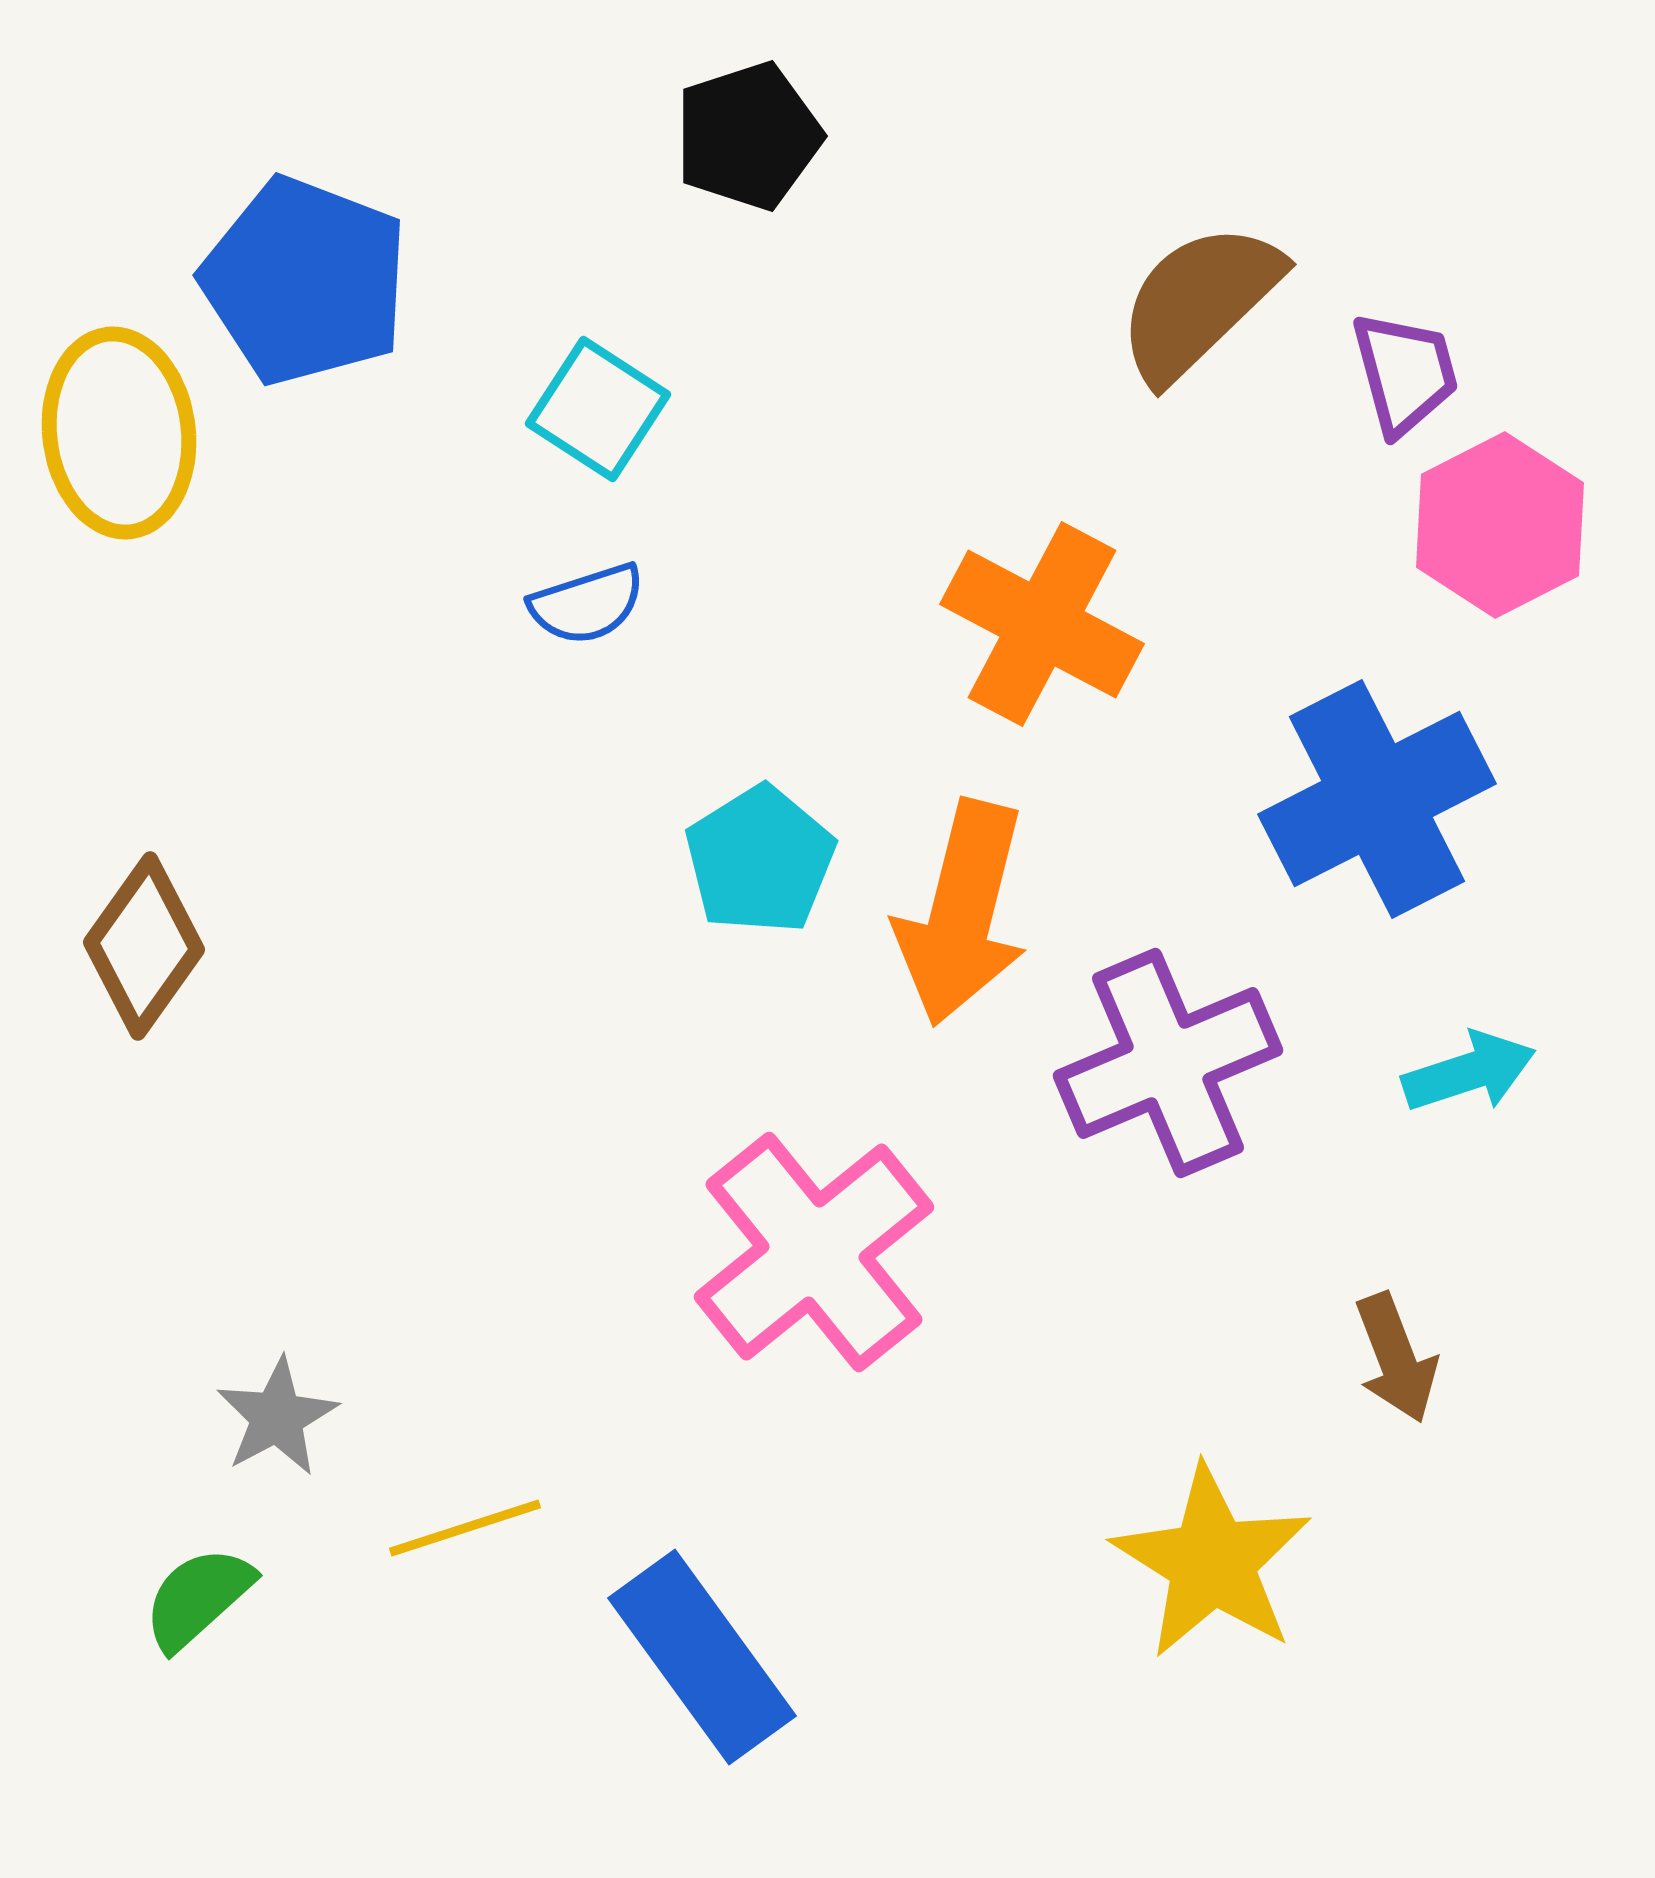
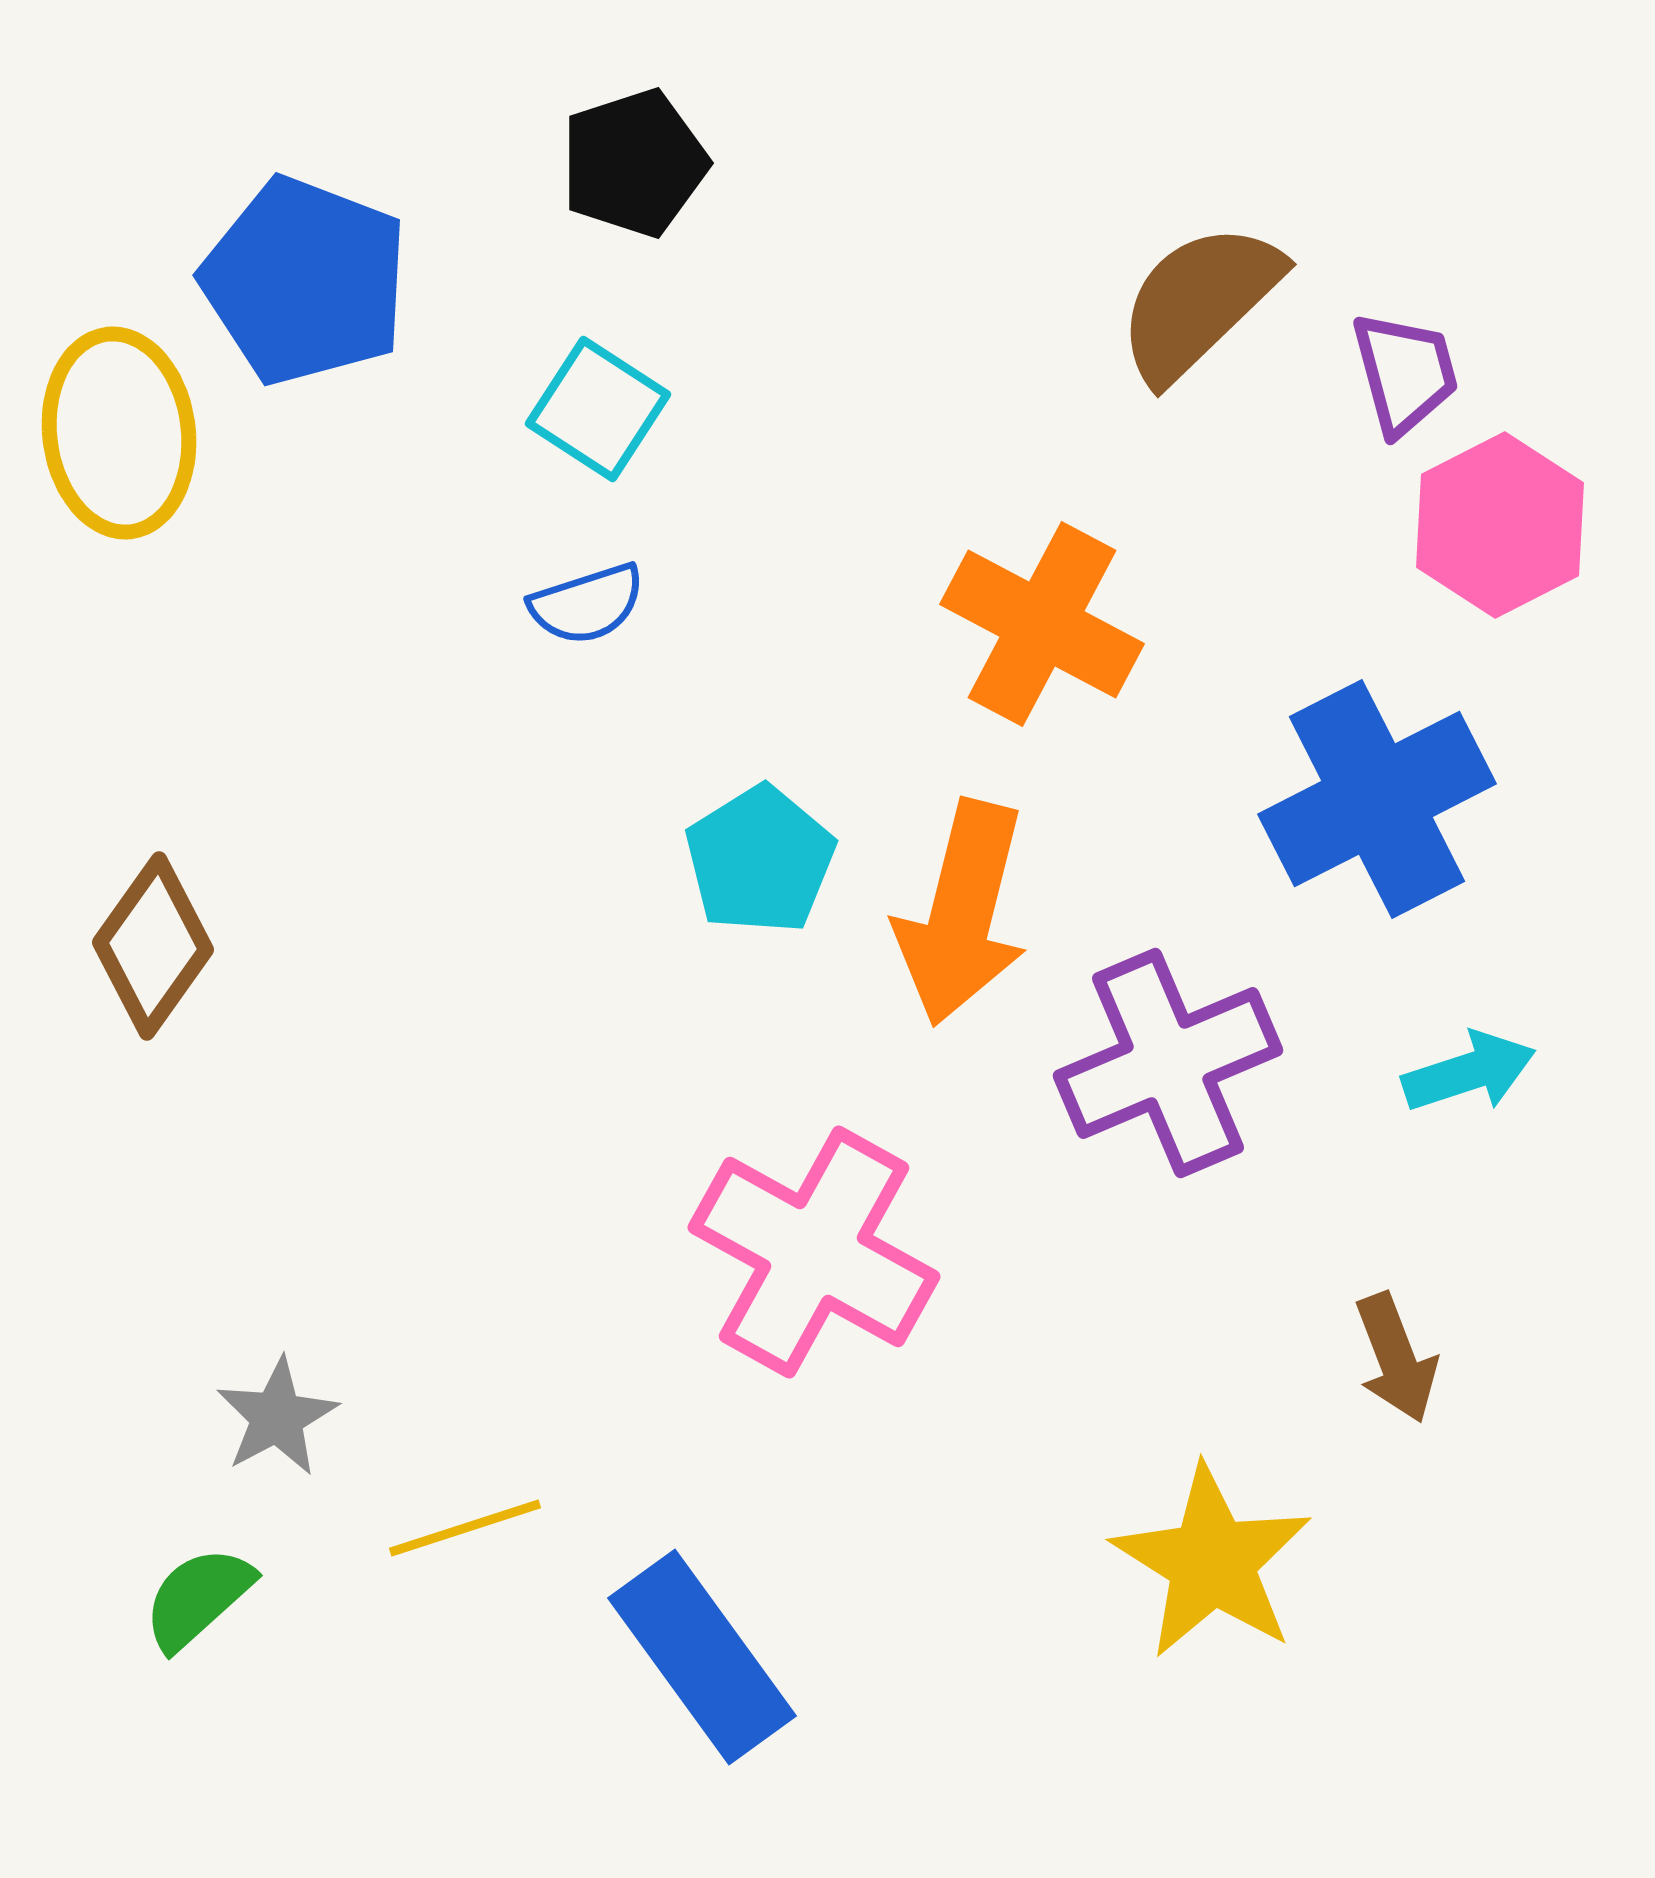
black pentagon: moved 114 px left, 27 px down
brown diamond: moved 9 px right
pink cross: rotated 22 degrees counterclockwise
